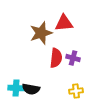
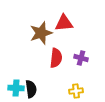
purple cross: moved 8 px right
black semicircle: rotated 108 degrees counterclockwise
